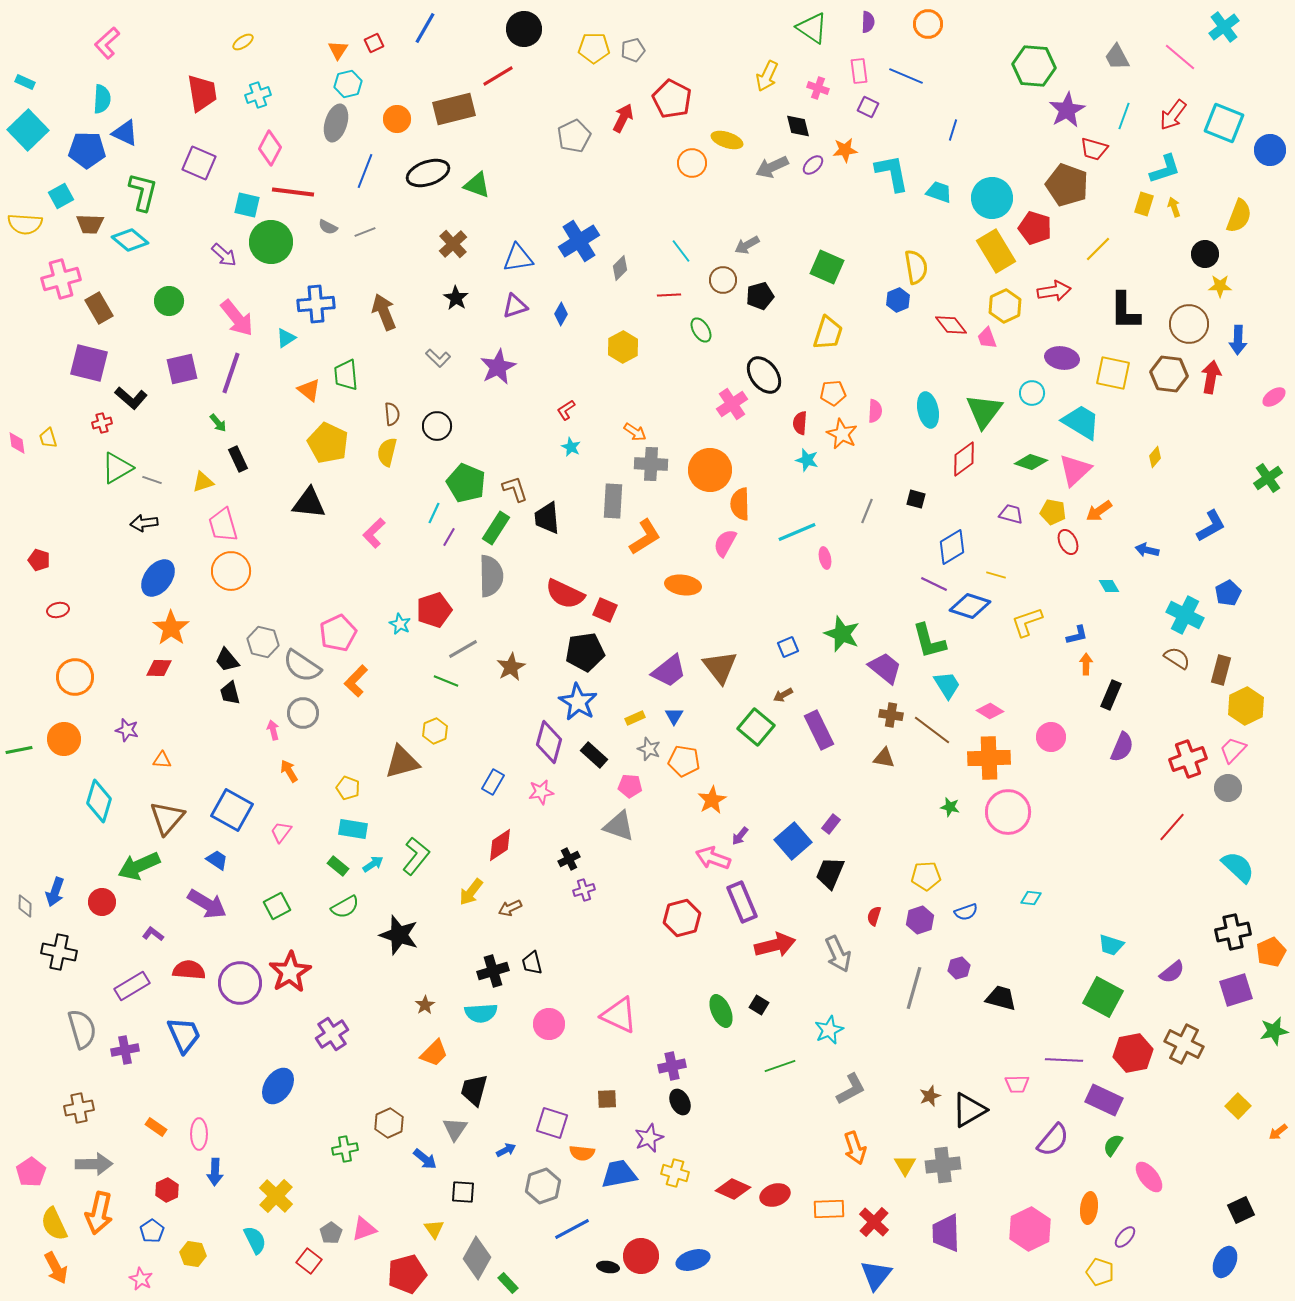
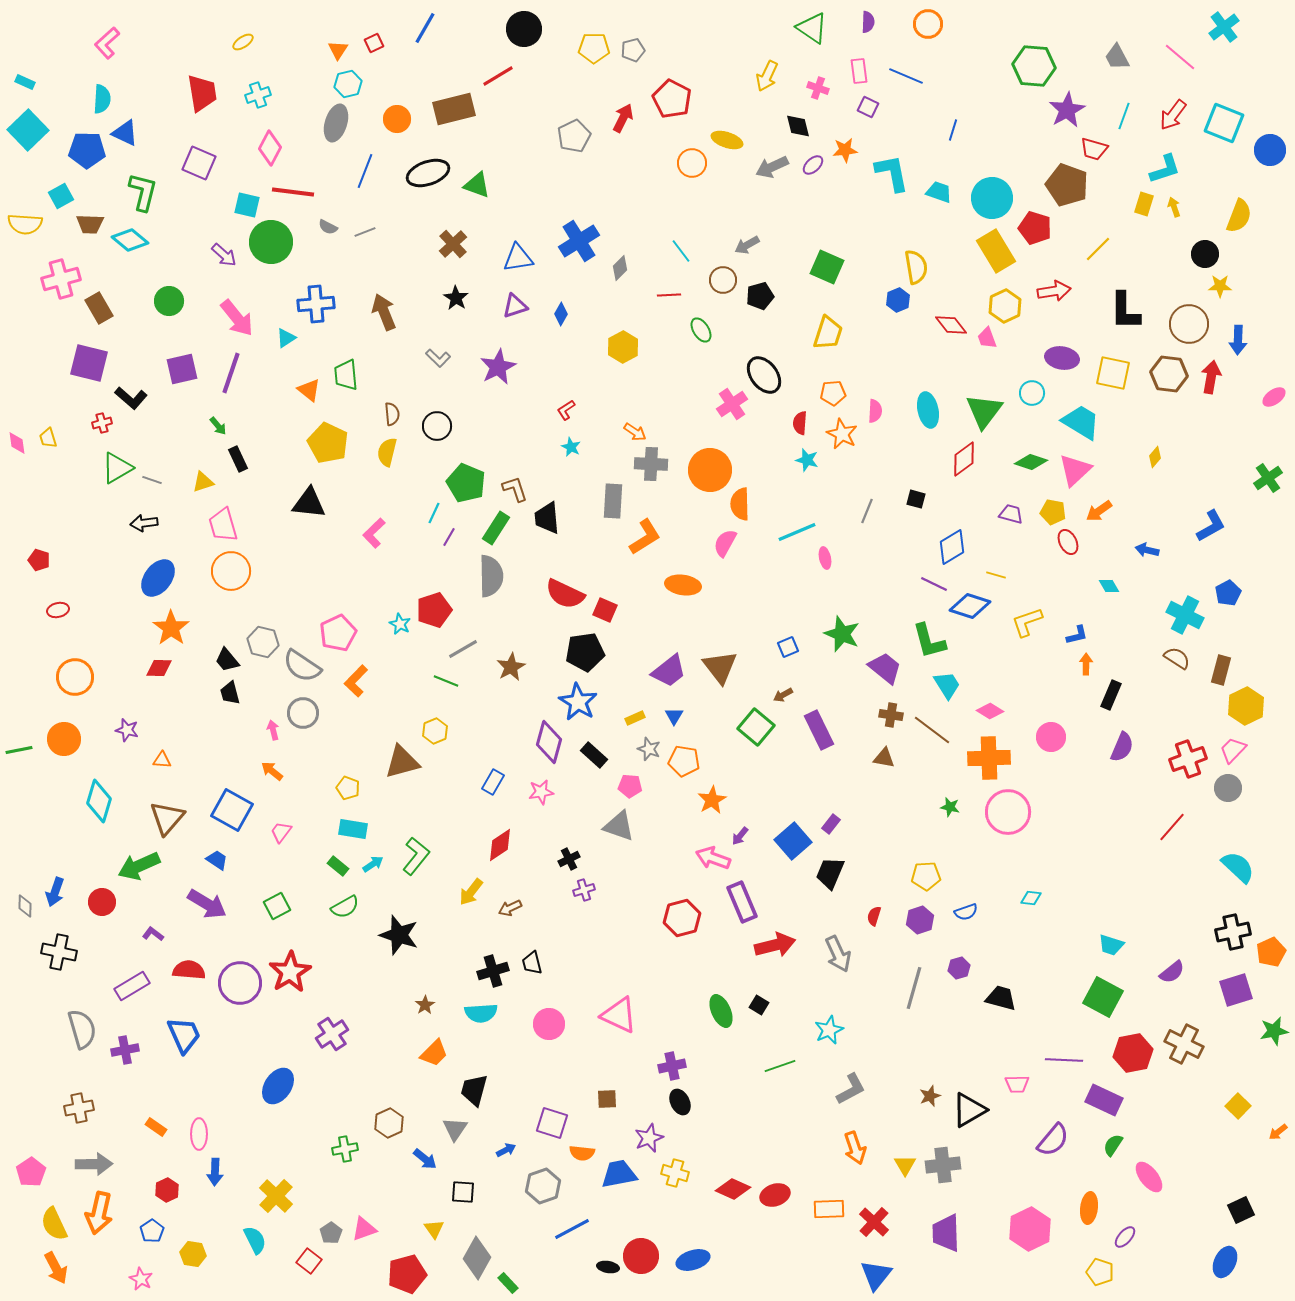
green arrow at (218, 423): moved 3 px down
orange arrow at (289, 771): moved 17 px left; rotated 20 degrees counterclockwise
